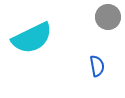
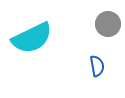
gray circle: moved 7 px down
